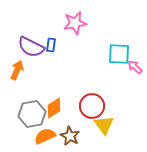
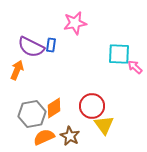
orange semicircle: moved 1 px left, 1 px down
